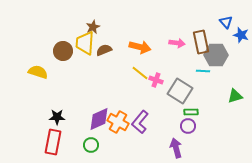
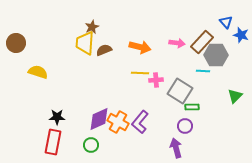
brown star: moved 1 px left
brown rectangle: moved 1 px right; rotated 55 degrees clockwise
brown circle: moved 47 px left, 8 px up
yellow line: rotated 36 degrees counterclockwise
pink cross: rotated 24 degrees counterclockwise
green triangle: rotated 28 degrees counterclockwise
green rectangle: moved 1 px right, 5 px up
purple circle: moved 3 px left
